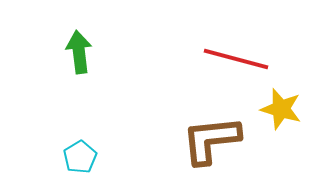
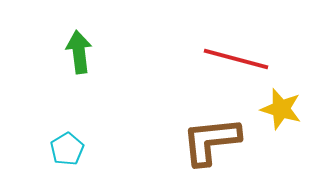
brown L-shape: moved 1 px down
cyan pentagon: moved 13 px left, 8 px up
